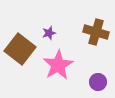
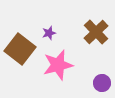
brown cross: rotated 30 degrees clockwise
pink star: rotated 16 degrees clockwise
purple circle: moved 4 px right, 1 px down
